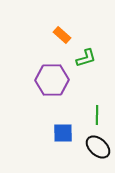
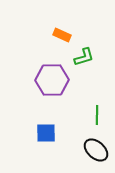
orange rectangle: rotated 18 degrees counterclockwise
green L-shape: moved 2 px left, 1 px up
blue square: moved 17 px left
black ellipse: moved 2 px left, 3 px down
